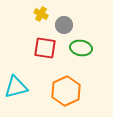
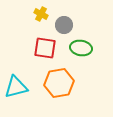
orange hexagon: moved 7 px left, 8 px up; rotated 16 degrees clockwise
